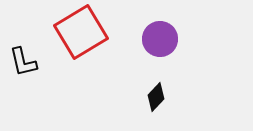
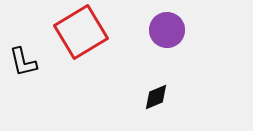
purple circle: moved 7 px right, 9 px up
black diamond: rotated 24 degrees clockwise
